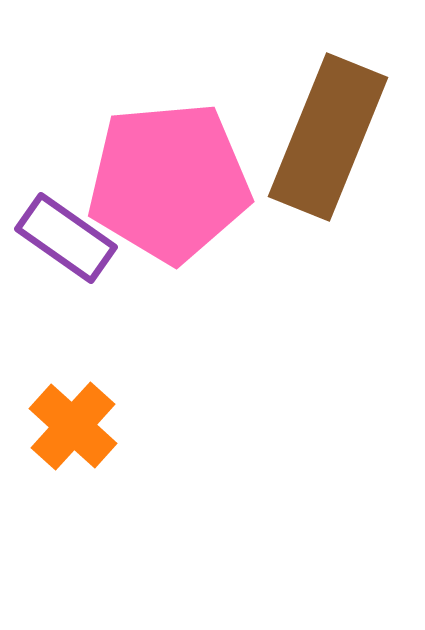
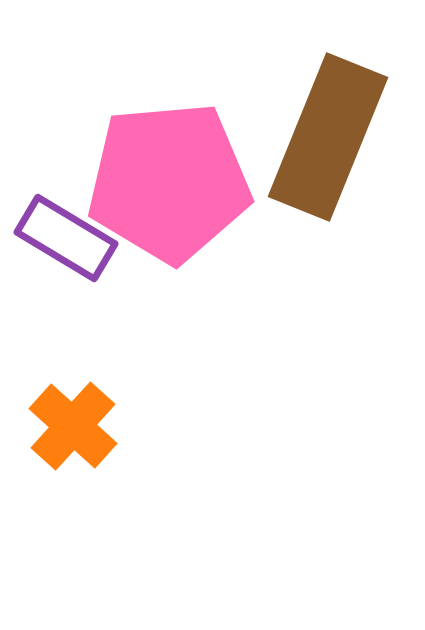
purple rectangle: rotated 4 degrees counterclockwise
